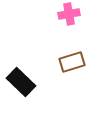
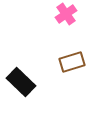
pink cross: moved 3 px left; rotated 25 degrees counterclockwise
